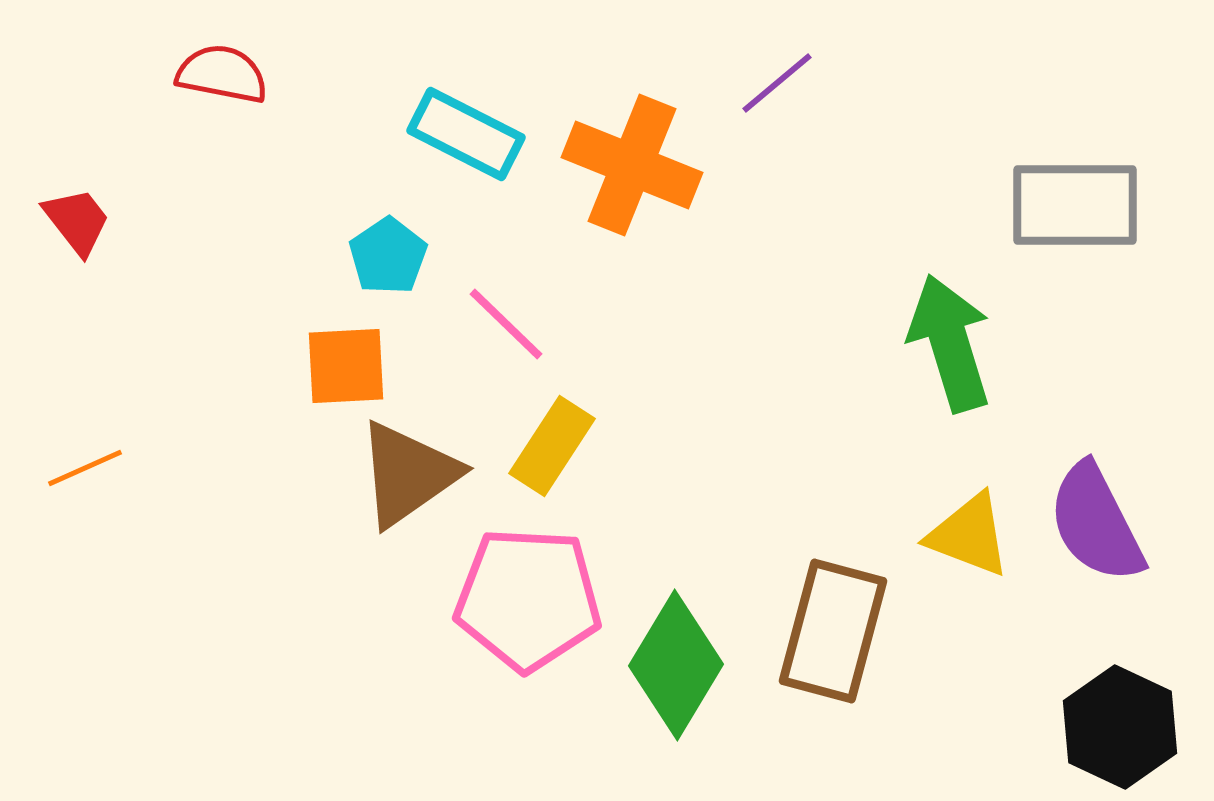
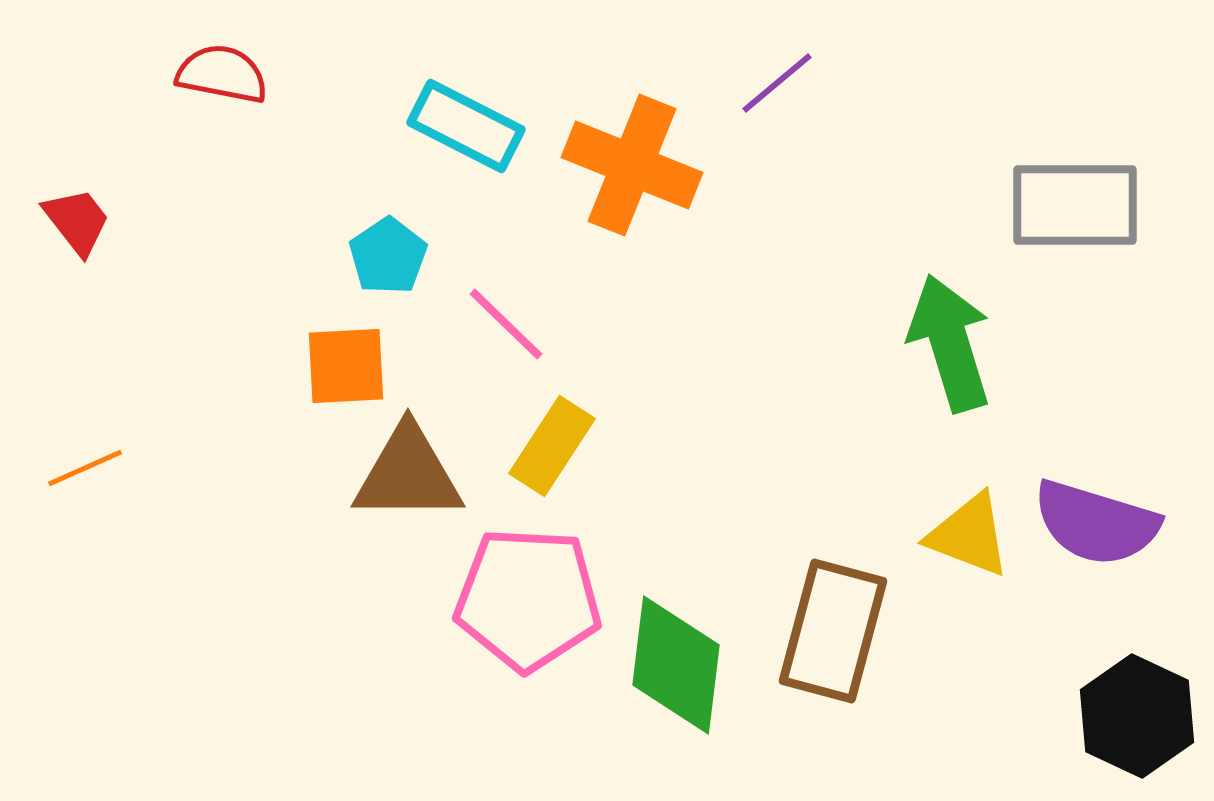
cyan rectangle: moved 8 px up
brown triangle: rotated 35 degrees clockwise
purple semicircle: rotated 46 degrees counterclockwise
green diamond: rotated 24 degrees counterclockwise
black hexagon: moved 17 px right, 11 px up
